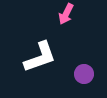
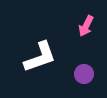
pink arrow: moved 20 px right, 12 px down
